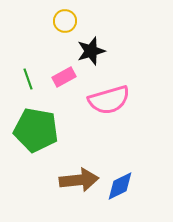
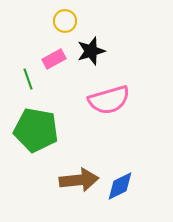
pink rectangle: moved 10 px left, 18 px up
